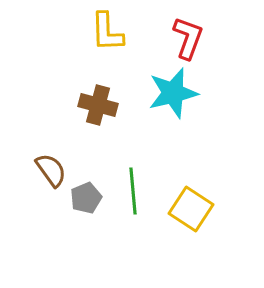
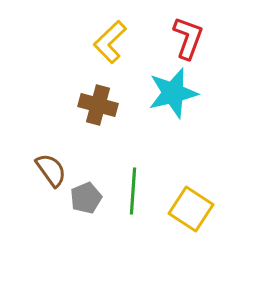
yellow L-shape: moved 3 px right, 10 px down; rotated 48 degrees clockwise
green line: rotated 9 degrees clockwise
